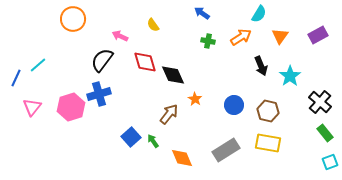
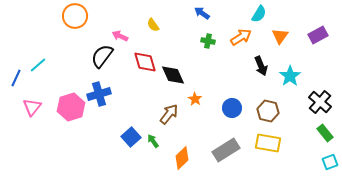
orange circle: moved 2 px right, 3 px up
black semicircle: moved 4 px up
blue circle: moved 2 px left, 3 px down
orange diamond: rotated 70 degrees clockwise
